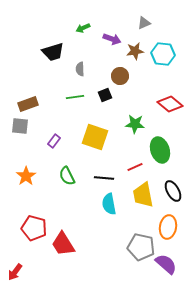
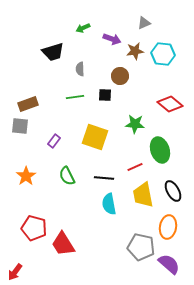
black square: rotated 24 degrees clockwise
purple semicircle: moved 3 px right
